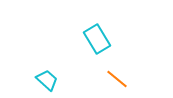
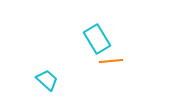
orange line: moved 6 px left, 18 px up; rotated 45 degrees counterclockwise
